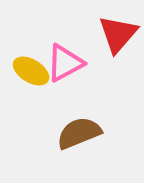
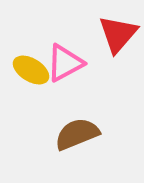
yellow ellipse: moved 1 px up
brown semicircle: moved 2 px left, 1 px down
